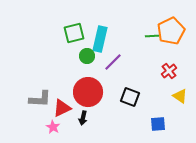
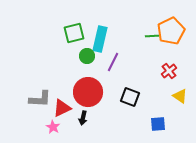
purple line: rotated 18 degrees counterclockwise
